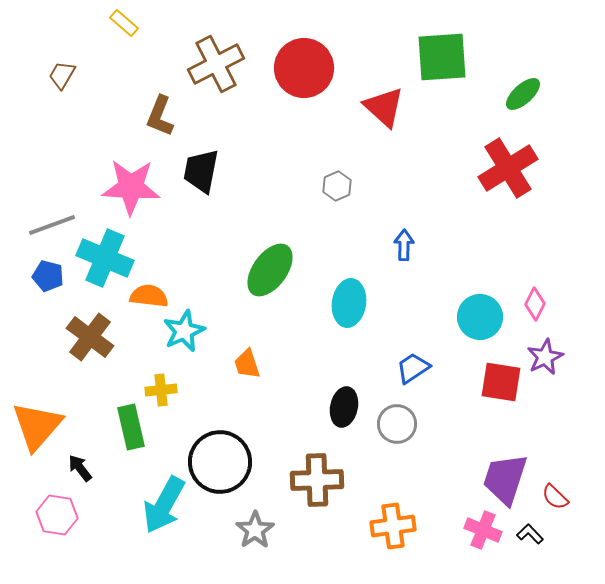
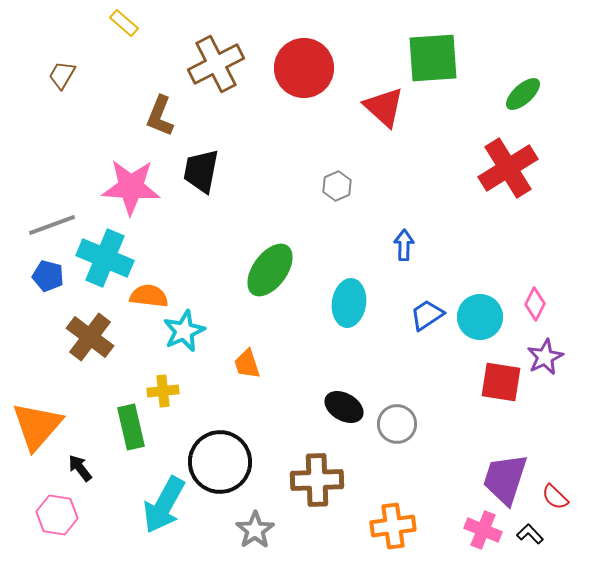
green square at (442, 57): moved 9 px left, 1 px down
blue trapezoid at (413, 368): moved 14 px right, 53 px up
yellow cross at (161, 390): moved 2 px right, 1 px down
black ellipse at (344, 407): rotated 72 degrees counterclockwise
